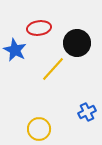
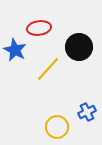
black circle: moved 2 px right, 4 px down
yellow line: moved 5 px left
yellow circle: moved 18 px right, 2 px up
